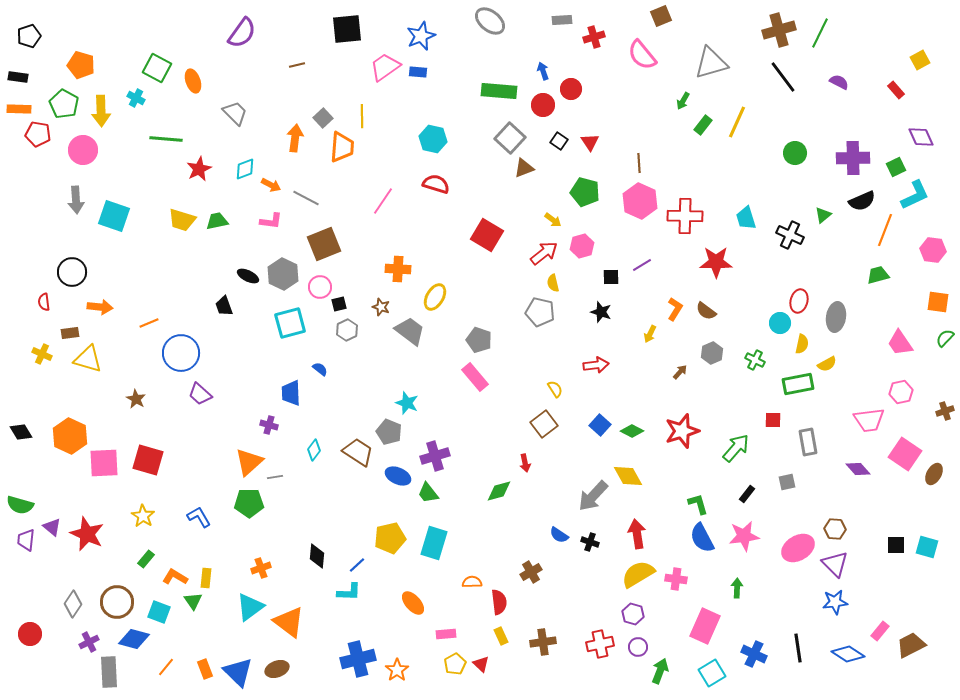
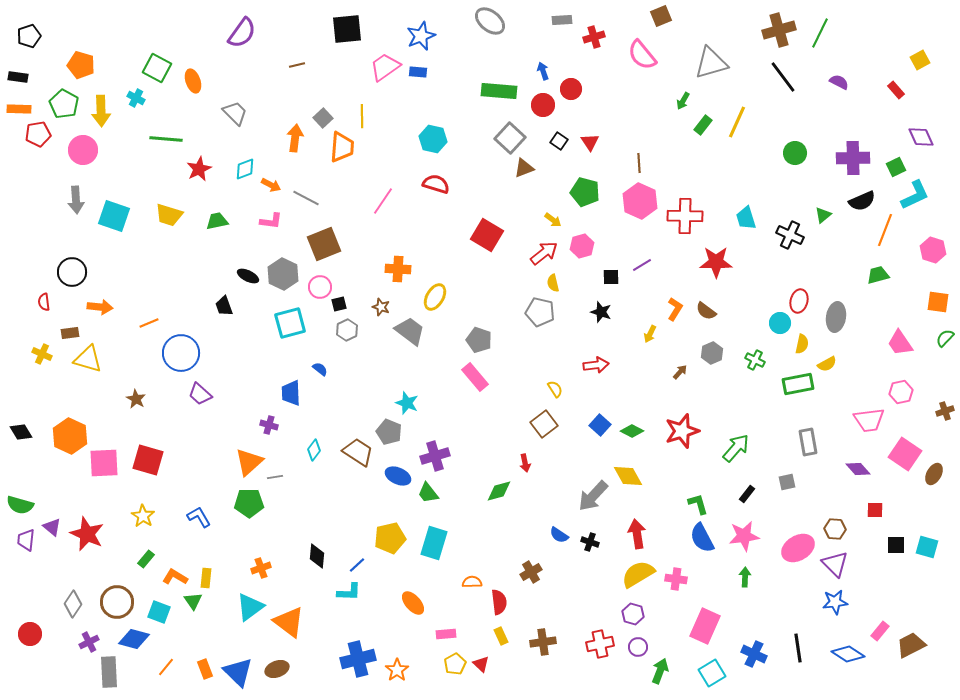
red pentagon at (38, 134): rotated 20 degrees counterclockwise
yellow trapezoid at (182, 220): moved 13 px left, 5 px up
pink hexagon at (933, 250): rotated 10 degrees clockwise
red square at (773, 420): moved 102 px right, 90 px down
green arrow at (737, 588): moved 8 px right, 11 px up
